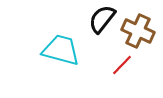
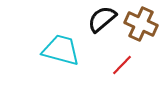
black semicircle: rotated 12 degrees clockwise
brown cross: moved 3 px right, 7 px up
